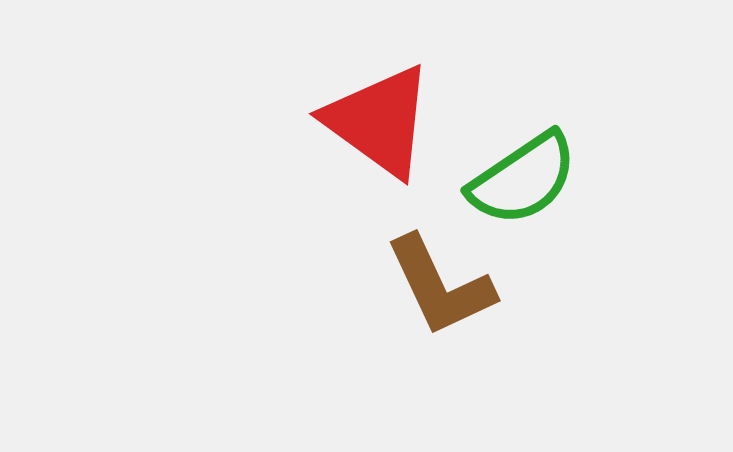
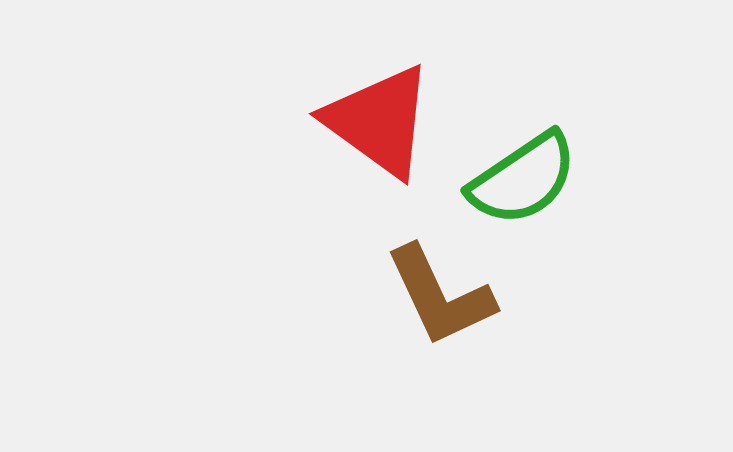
brown L-shape: moved 10 px down
